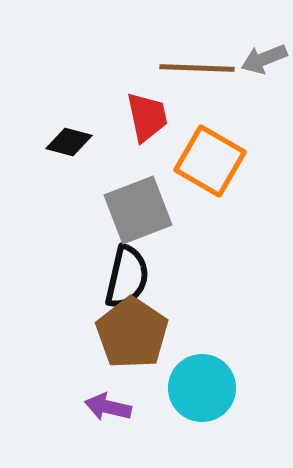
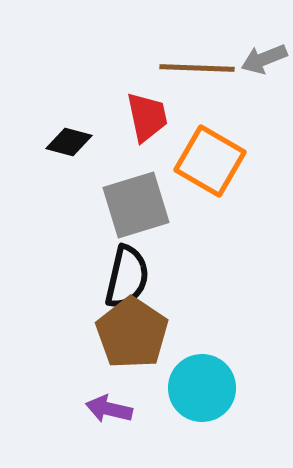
gray square: moved 2 px left, 5 px up; rotated 4 degrees clockwise
purple arrow: moved 1 px right, 2 px down
